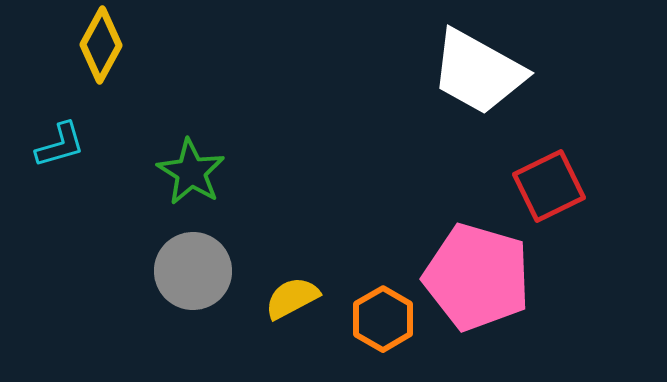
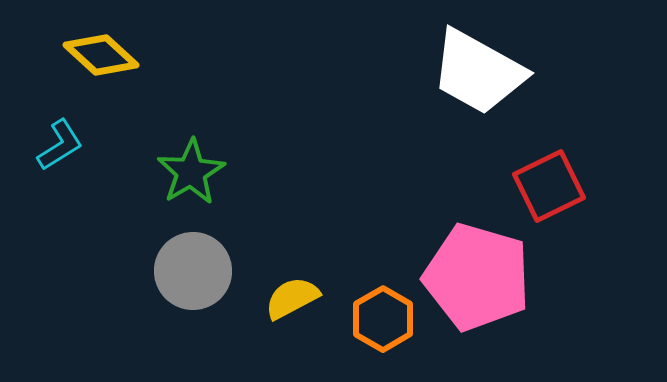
yellow diamond: moved 10 px down; rotated 76 degrees counterclockwise
cyan L-shape: rotated 16 degrees counterclockwise
green star: rotated 10 degrees clockwise
